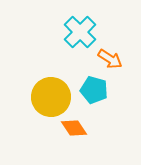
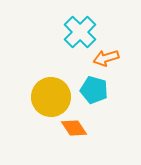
orange arrow: moved 4 px left, 1 px up; rotated 130 degrees clockwise
